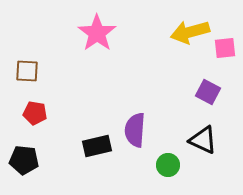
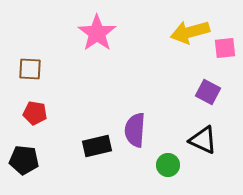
brown square: moved 3 px right, 2 px up
